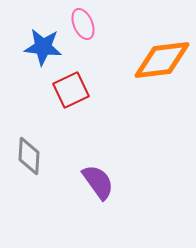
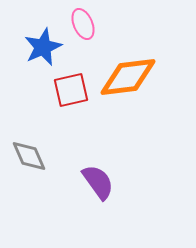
blue star: rotated 30 degrees counterclockwise
orange diamond: moved 34 px left, 17 px down
red square: rotated 12 degrees clockwise
gray diamond: rotated 27 degrees counterclockwise
